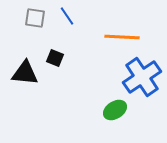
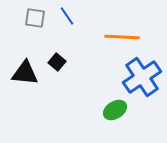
black square: moved 2 px right, 4 px down; rotated 18 degrees clockwise
